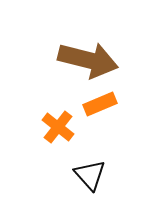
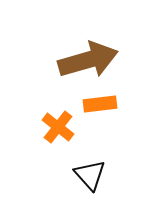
brown arrow: rotated 30 degrees counterclockwise
orange rectangle: rotated 16 degrees clockwise
